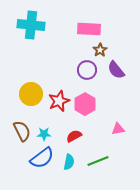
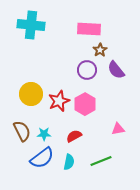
green line: moved 3 px right
